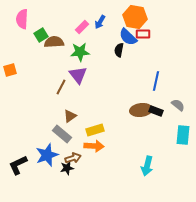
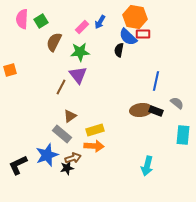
green square: moved 14 px up
brown semicircle: rotated 60 degrees counterclockwise
gray semicircle: moved 1 px left, 2 px up
